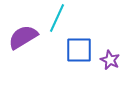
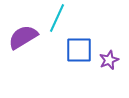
purple star: moved 1 px left; rotated 24 degrees clockwise
